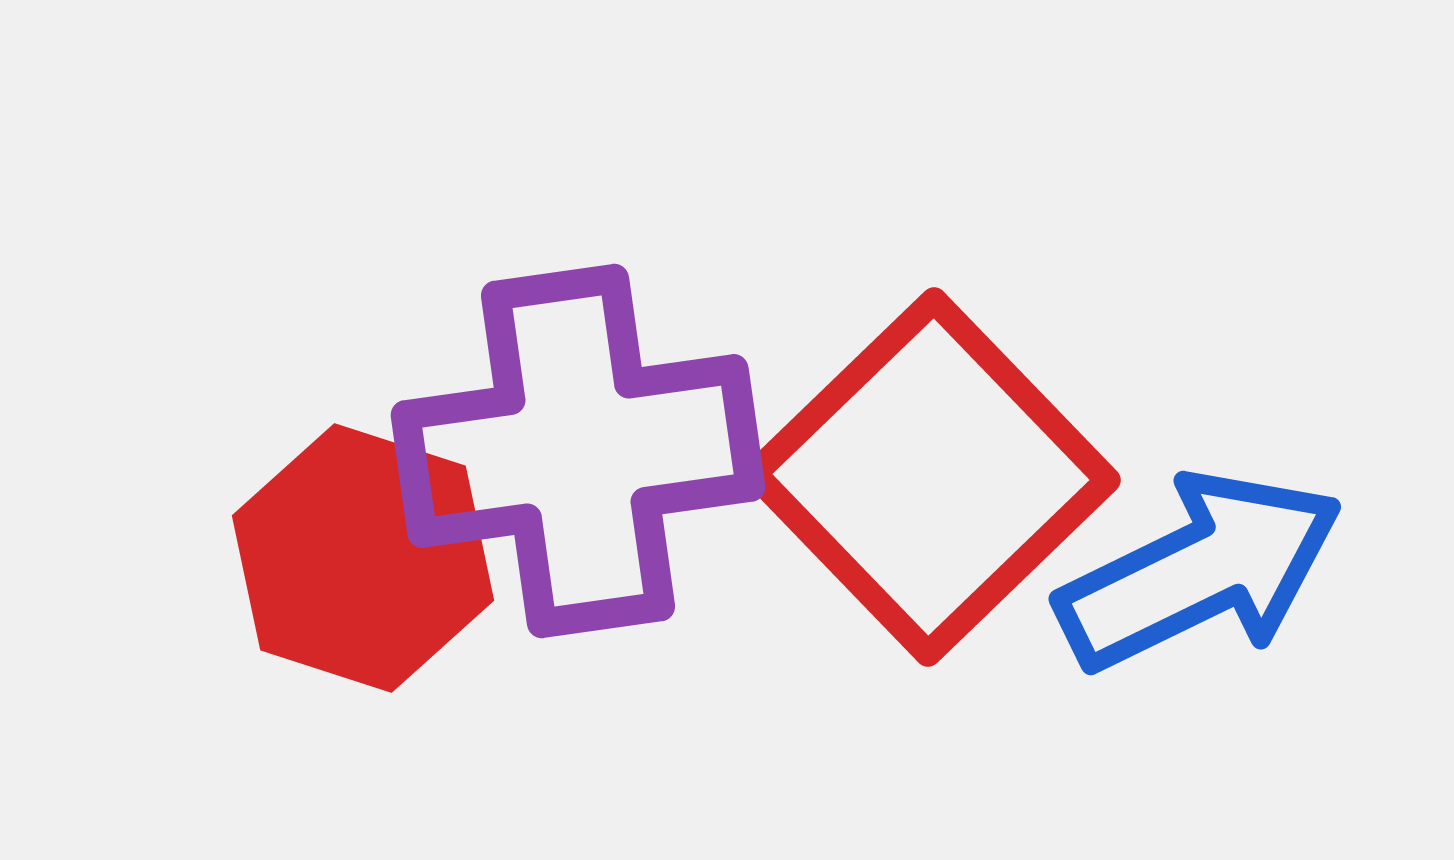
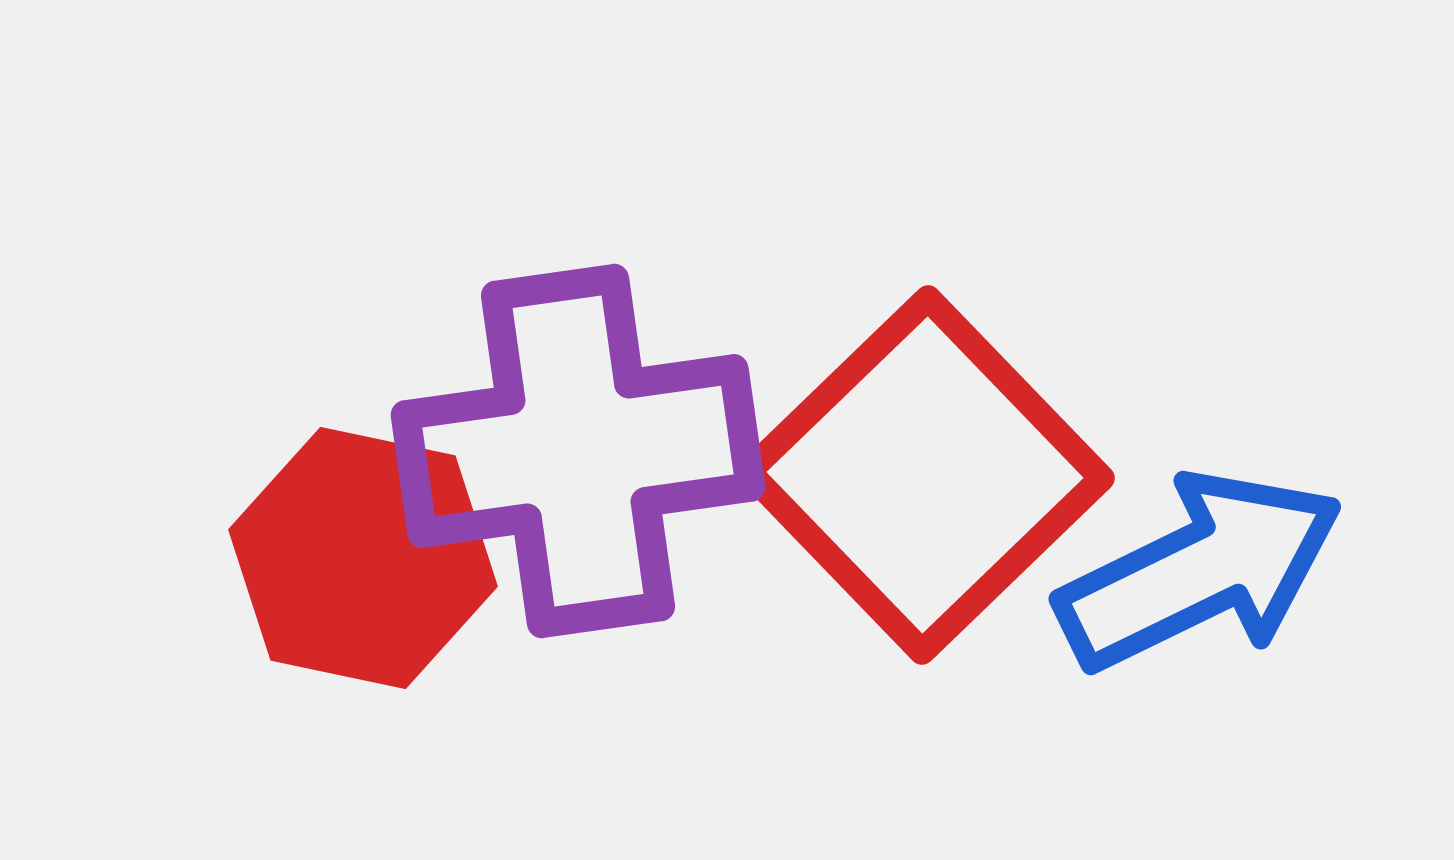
red square: moved 6 px left, 2 px up
red hexagon: rotated 6 degrees counterclockwise
